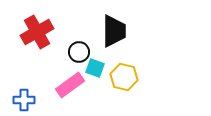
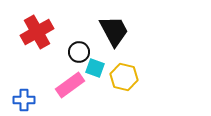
black trapezoid: rotated 28 degrees counterclockwise
